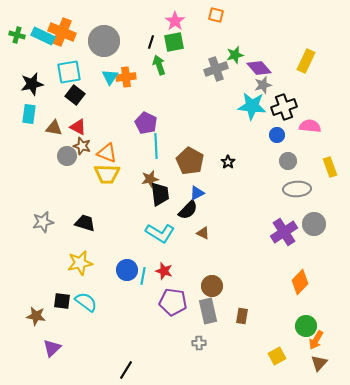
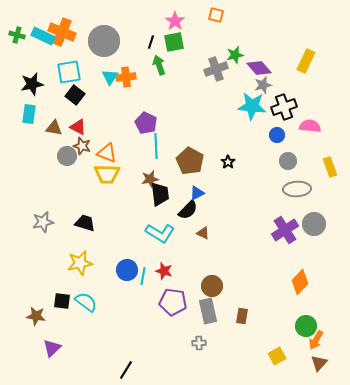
purple cross at (284, 232): moved 1 px right, 2 px up
